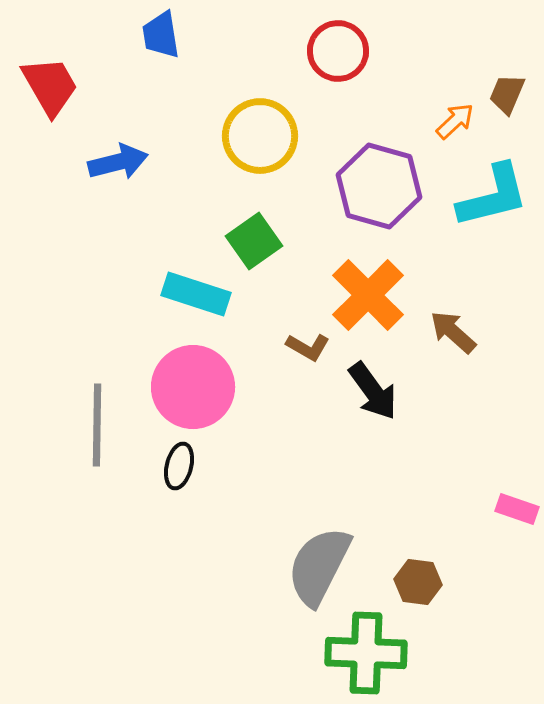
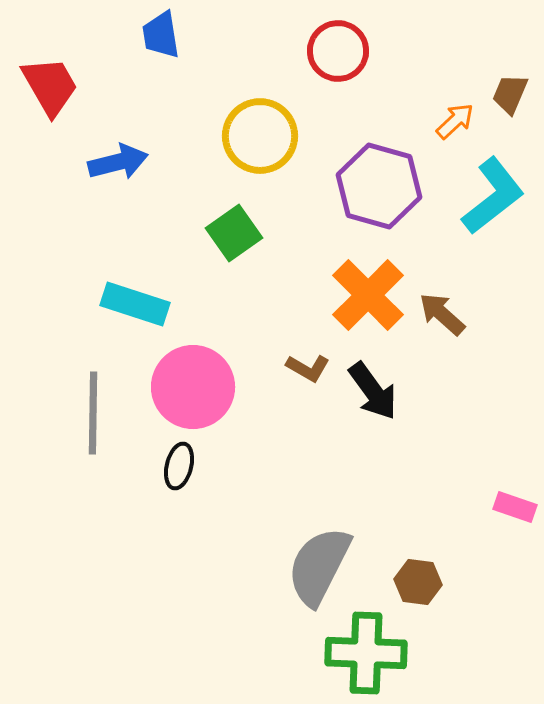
brown trapezoid: moved 3 px right
cyan L-shape: rotated 24 degrees counterclockwise
green square: moved 20 px left, 8 px up
cyan rectangle: moved 61 px left, 10 px down
brown arrow: moved 11 px left, 18 px up
brown L-shape: moved 21 px down
gray line: moved 4 px left, 12 px up
pink rectangle: moved 2 px left, 2 px up
